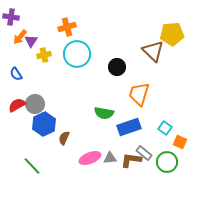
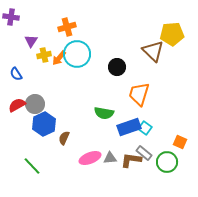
orange arrow: moved 39 px right, 21 px down
cyan square: moved 20 px left
